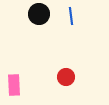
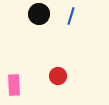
blue line: rotated 24 degrees clockwise
red circle: moved 8 px left, 1 px up
